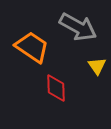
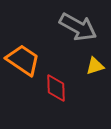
orange trapezoid: moved 9 px left, 13 px down
yellow triangle: moved 2 px left; rotated 48 degrees clockwise
